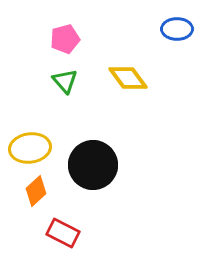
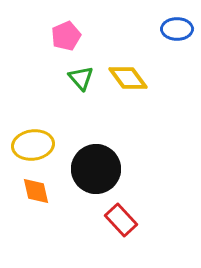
pink pentagon: moved 1 px right, 3 px up; rotated 8 degrees counterclockwise
green triangle: moved 16 px right, 3 px up
yellow ellipse: moved 3 px right, 3 px up
black circle: moved 3 px right, 4 px down
orange diamond: rotated 60 degrees counterclockwise
red rectangle: moved 58 px right, 13 px up; rotated 20 degrees clockwise
